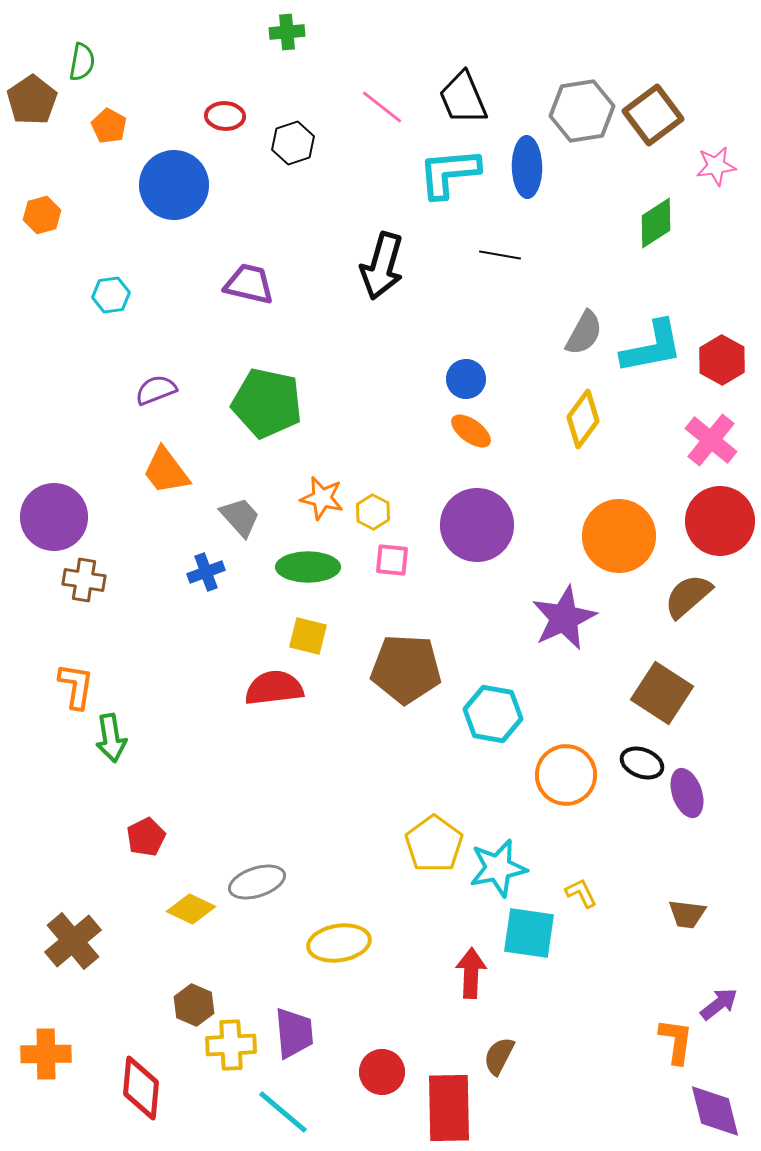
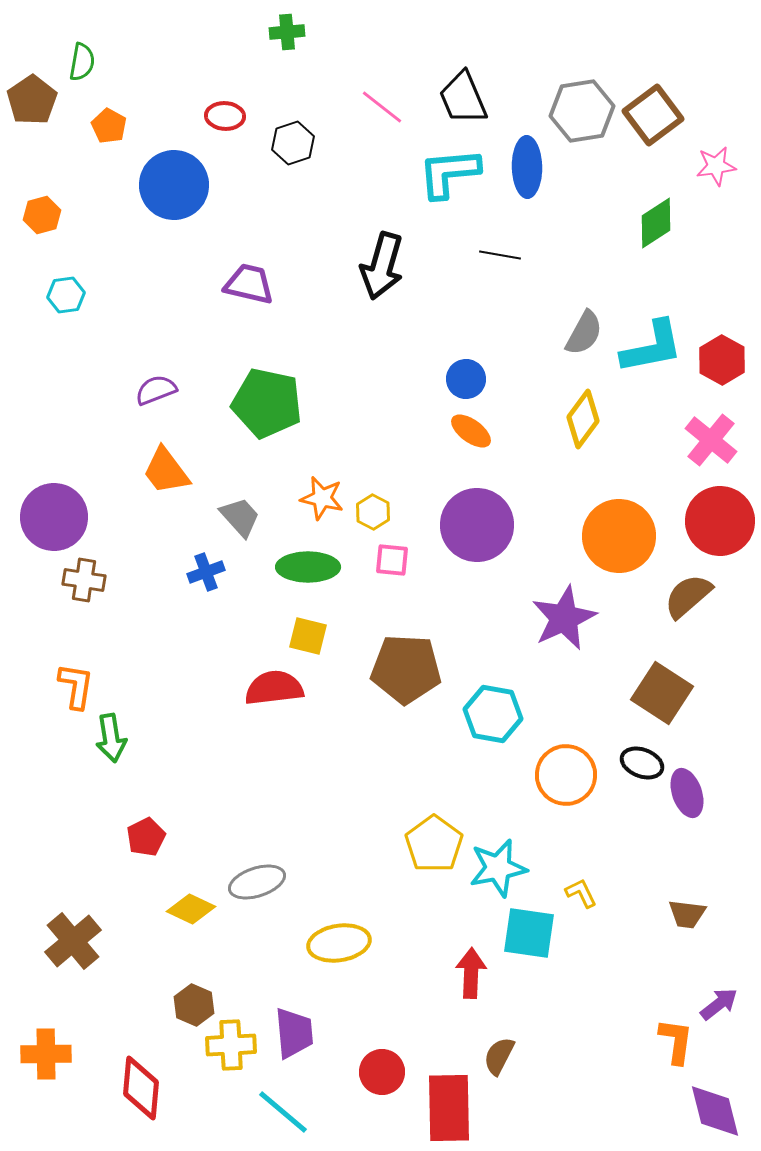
cyan hexagon at (111, 295): moved 45 px left
